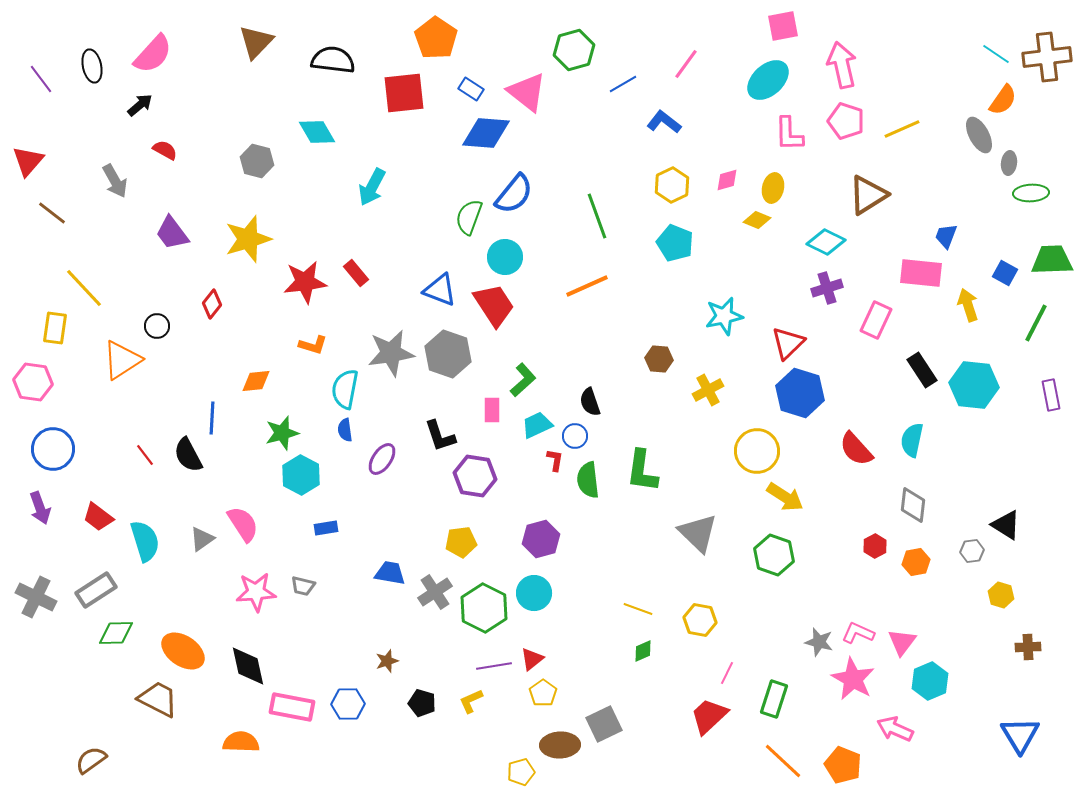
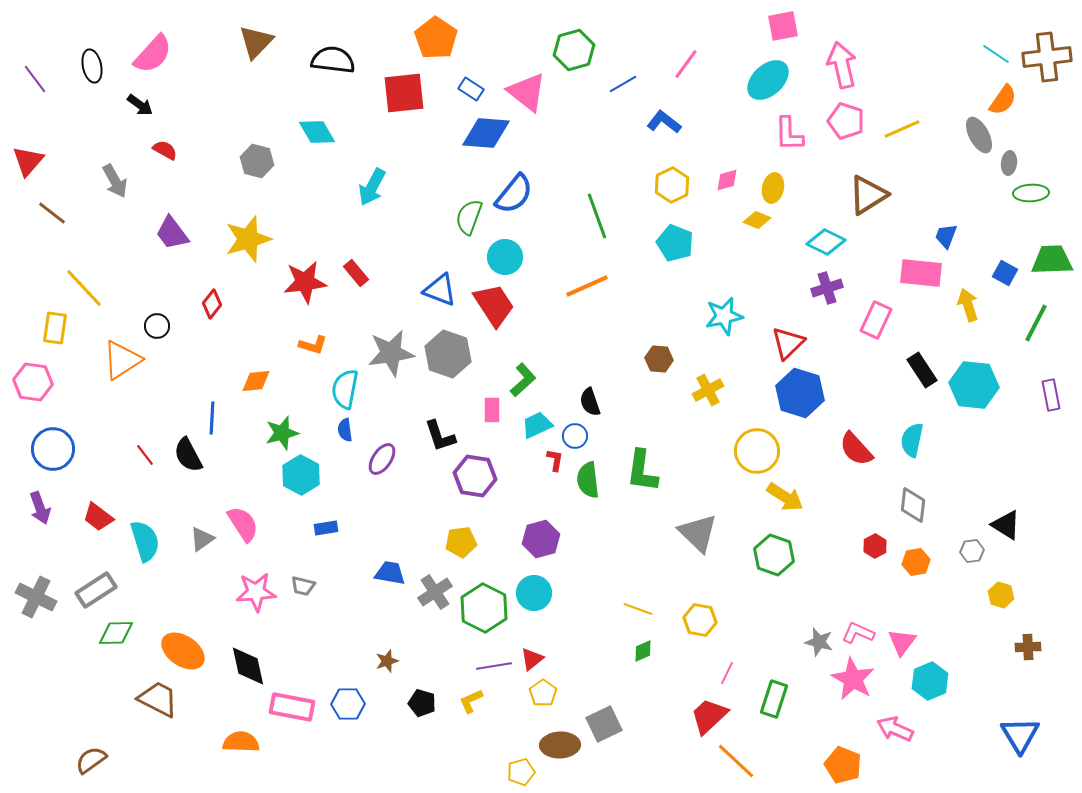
purple line at (41, 79): moved 6 px left
black arrow at (140, 105): rotated 76 degrees clockwise
orange line at (783, 761): moved 47 px left
